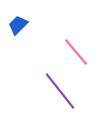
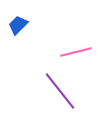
pink line: rotated 64 degrees counterclockwise
